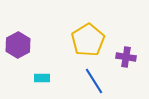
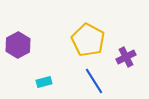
yellow pentagon: rotated 12 degrees counterclockwise
purple cross: rotated 36 degrees counterclockwise
cyan rectangle: moved 2 px right, 4 px down; rotated 14 degrees counterclockwise
